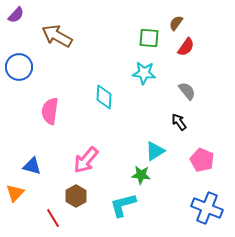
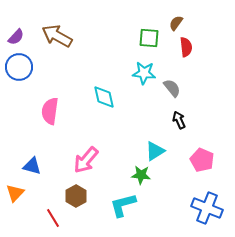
purple semicircle: moved 22 px down
red semicircle: rotated 42 degrees counterclockwise
gray semicircle: moved 15 px left, 3 px up
cyan diamond: rotated 15 degrees counterclockwise
black arrow: moved 2 px up; rotated 12 degrees clockwise
